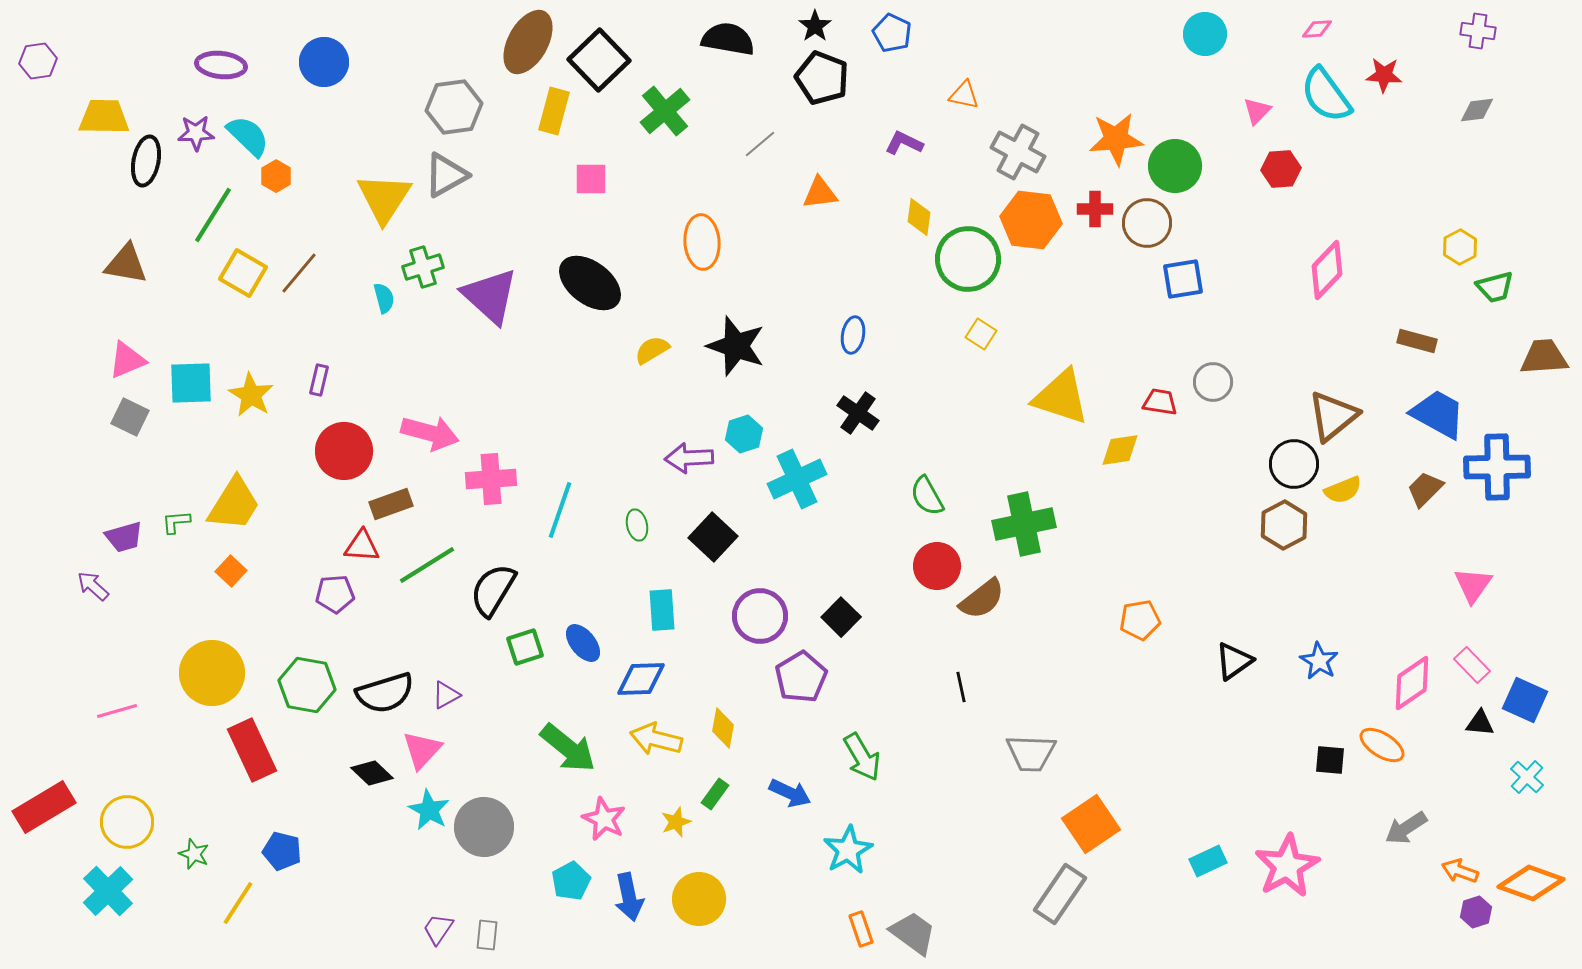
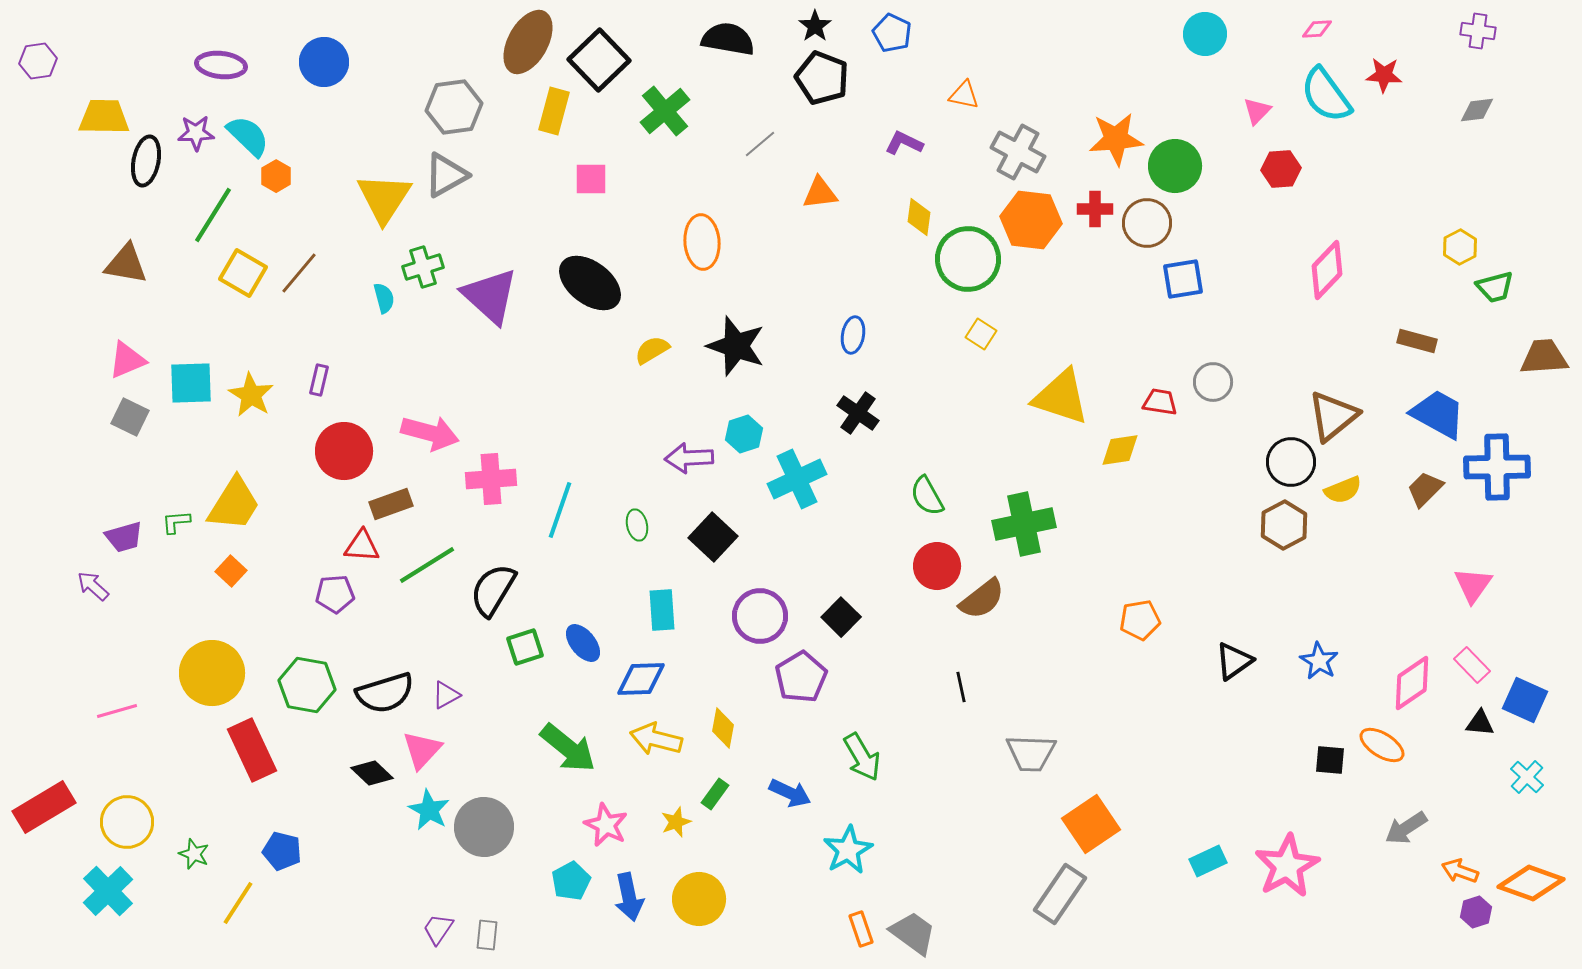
black circle at (1294, 464): moved 3 px left, 2 px up
pink star at (604, 819): moved 2 px right, 6 px down
